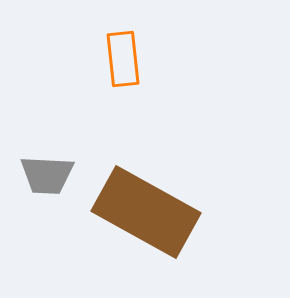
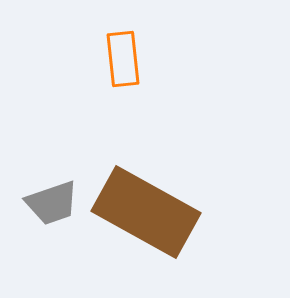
gray trapezoid: moved 5 px right, 28 px down; rotated 22 degrees counterclockwise
